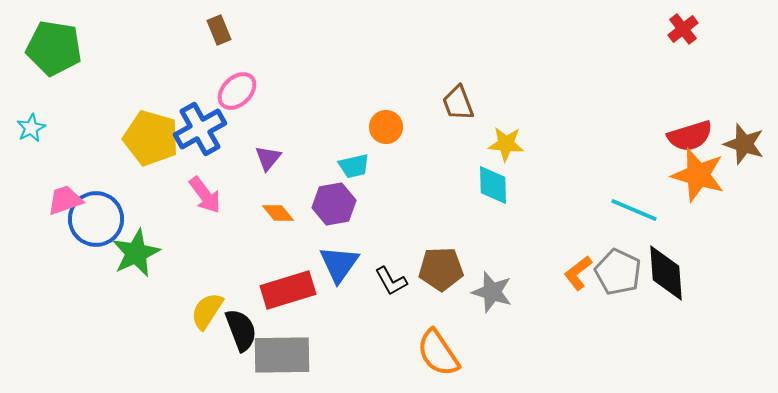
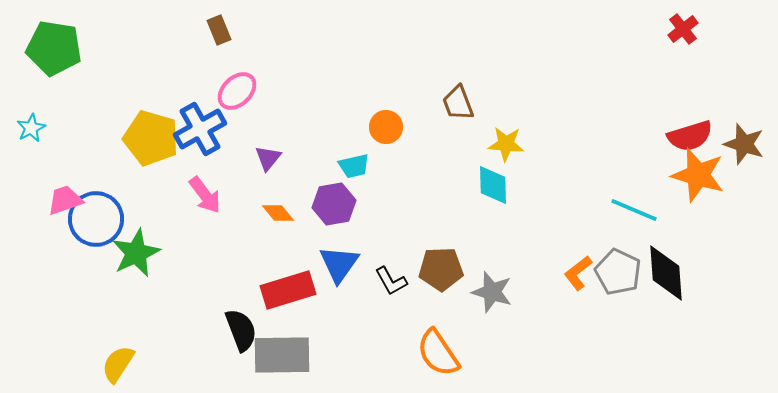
yellow semicircle: moved 89 px left, 53 px down
